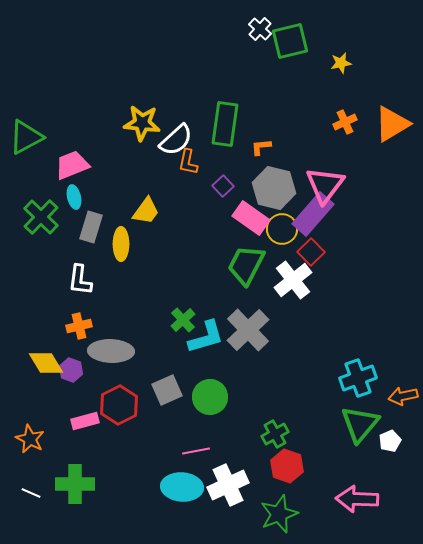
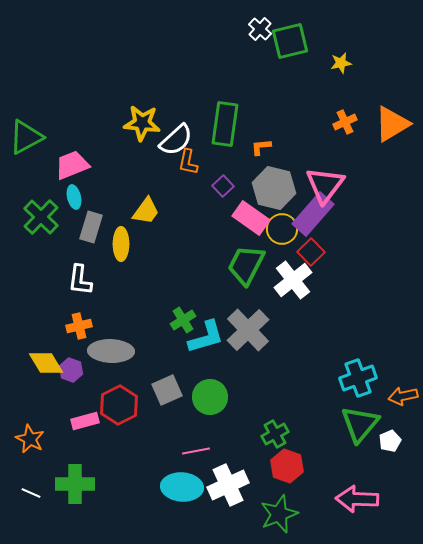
green cross at (183, 320): rotated 10 degrees clockwise
